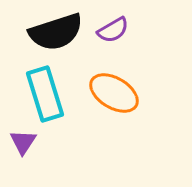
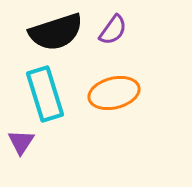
purple semicircle: rotated 24 degrees counterclockwise
orange ellipse: rotated 45 degrees counterclockwise
purple triangle: moved 2 px left
